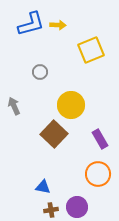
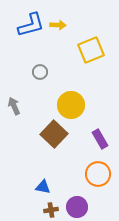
blue L-shape: moved 1 px down
